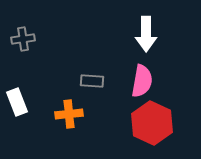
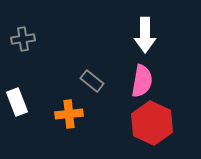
white arrow: moved 1 px left, 1 px down
gray rectangle: rotated 35 degrees clockwise
